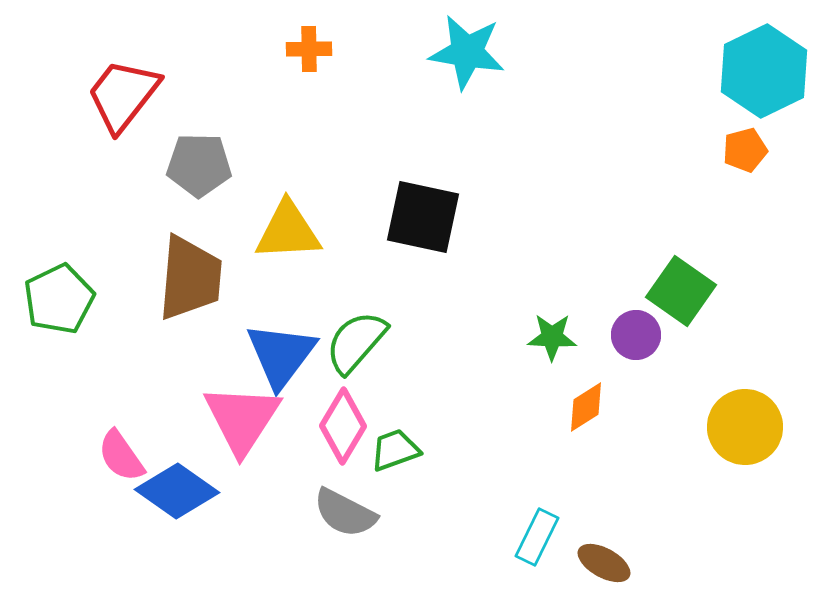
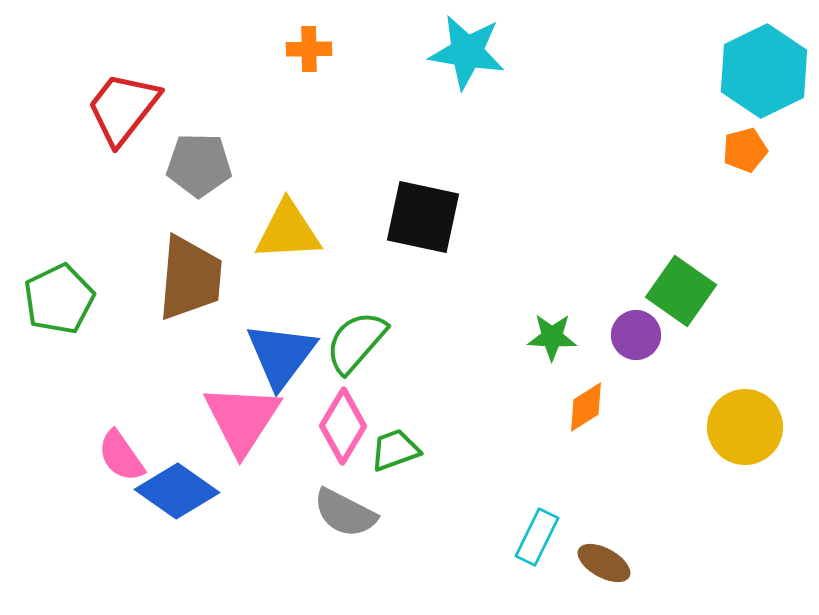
red trapezoid: moved 13 px down
